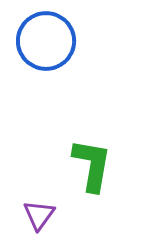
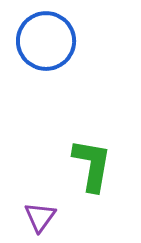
purple triangle: moved 1 px right, 2 px down
